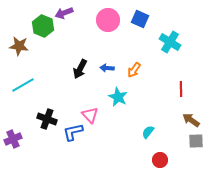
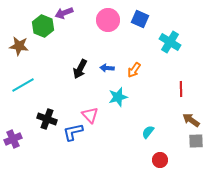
cyan star: rotated 30 degrees clockwise
